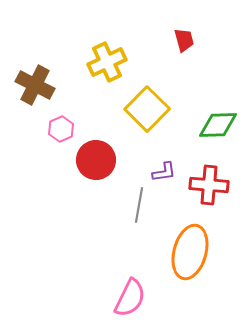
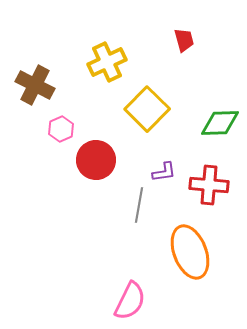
green diamond: moved 2 px right, 2 px up
orange ellipse: rotated 36 degrees counterclockwise
pink semicircle: moved 3 px down
